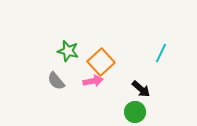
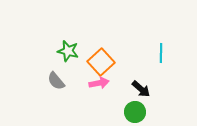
cyan line: rotated 24 degrees counterclockwise
pink arrow: moved 6 px right, 2 px down
